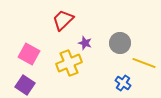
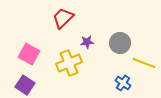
red trapezoid: moved 2 px up
purple star: moved 2 px right, 1 px up; rotated 24 degrees counterclockwise
